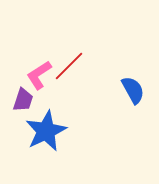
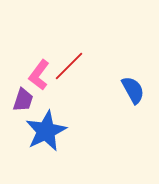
pink L-shape: rotated 20 degrees counterclockwise
